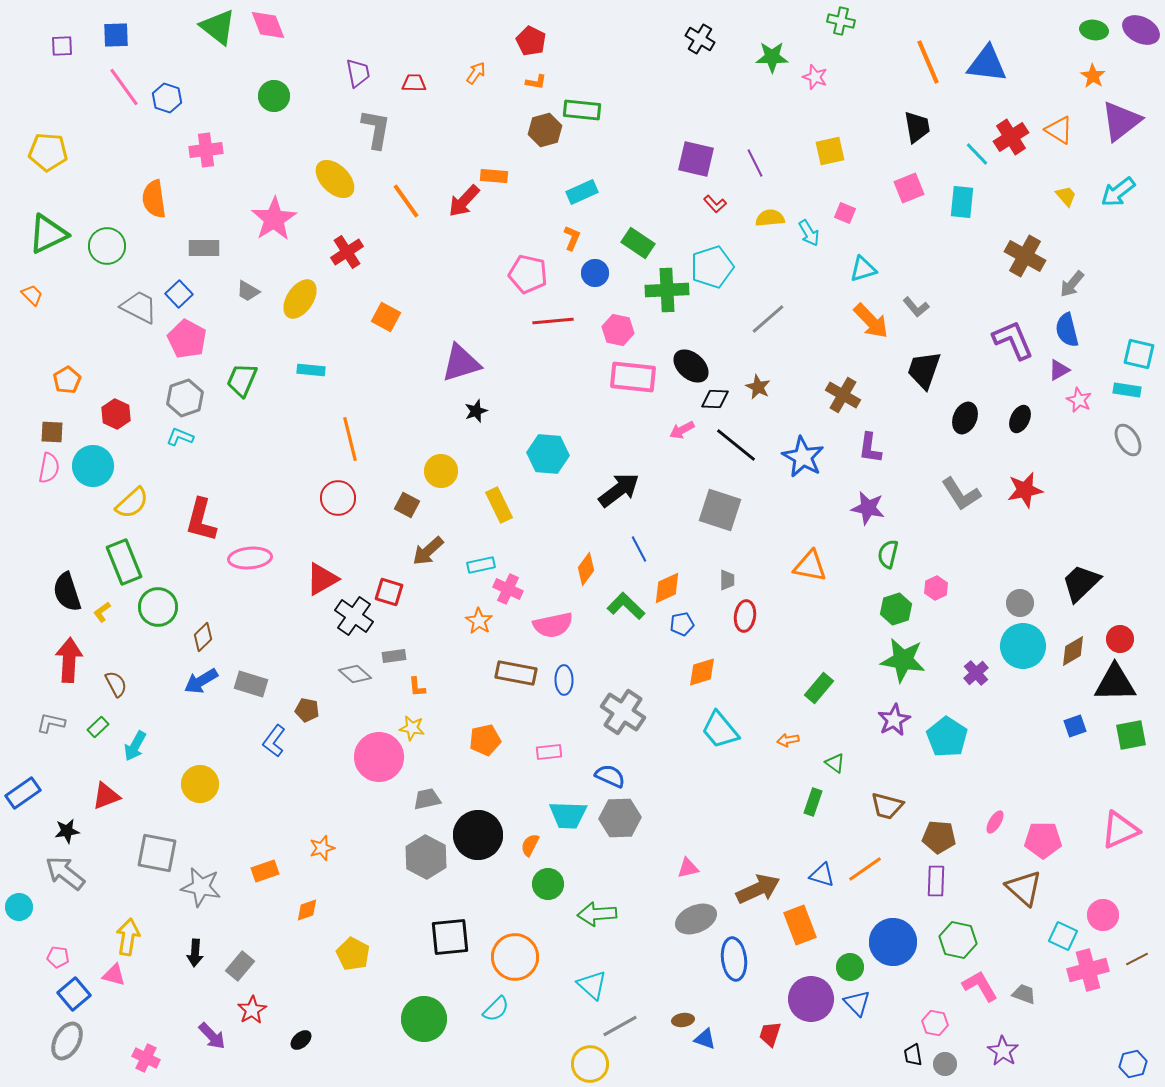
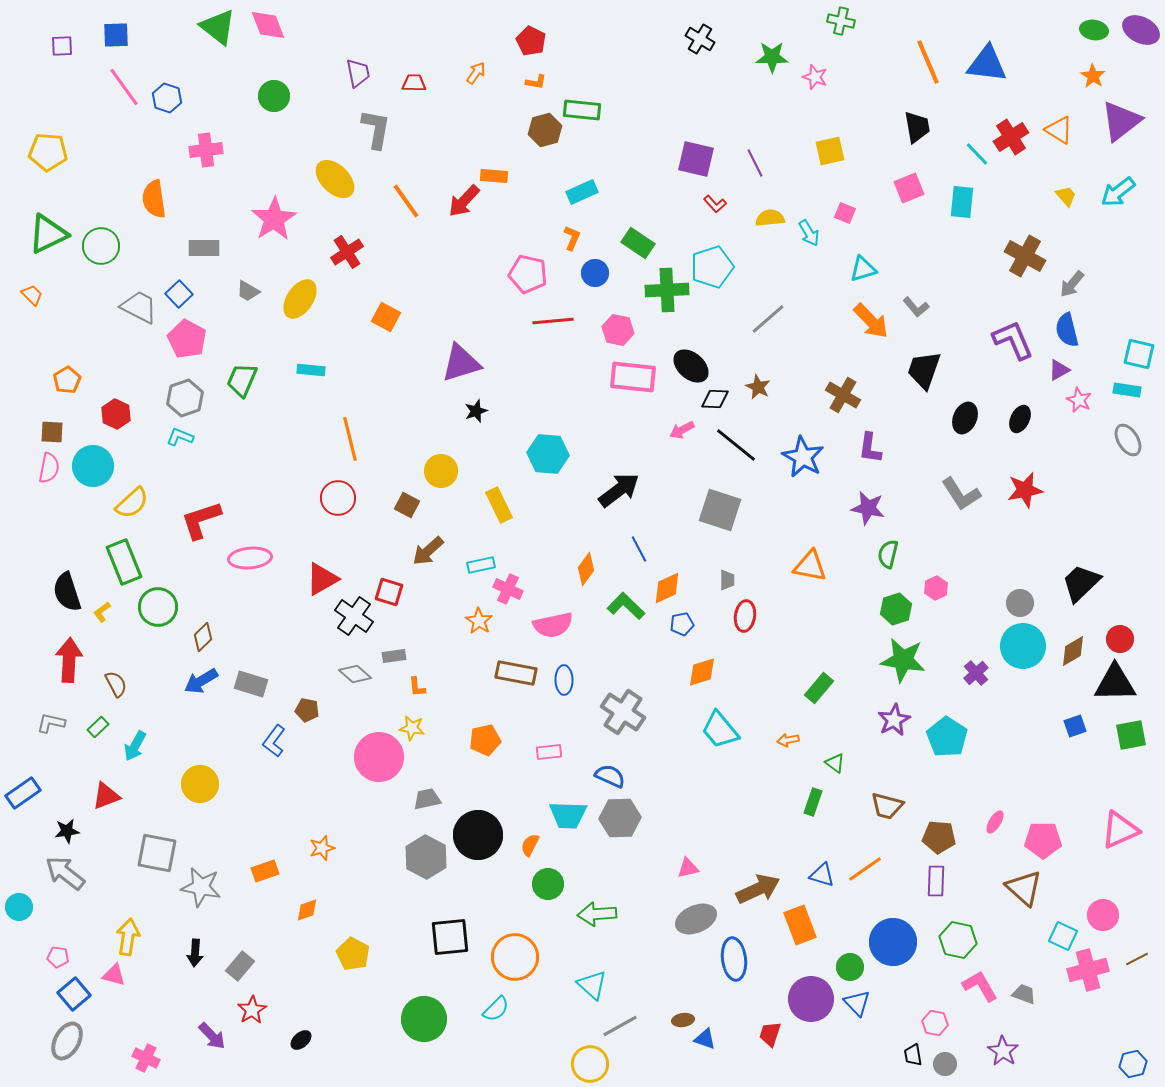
green circle at (107, 246): moved 6 px left
red L-shape at (201, 520): rotated 57 degrees clockwise
